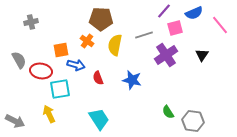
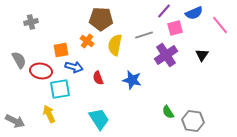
blue arrow: moved 2 px left, 2 px down
